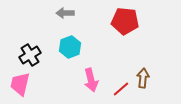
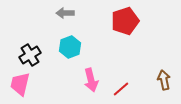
red pentagon: rotated 24 degrees counterclockwise
brown arrow: moved 21 px right, 2 px down; rotated 18 degrees counterclockwise
